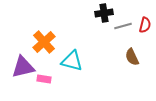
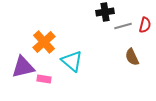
black cross: moved 1 px right, 1 px up
cyan triangle: rotated 25 degrees clockwise
